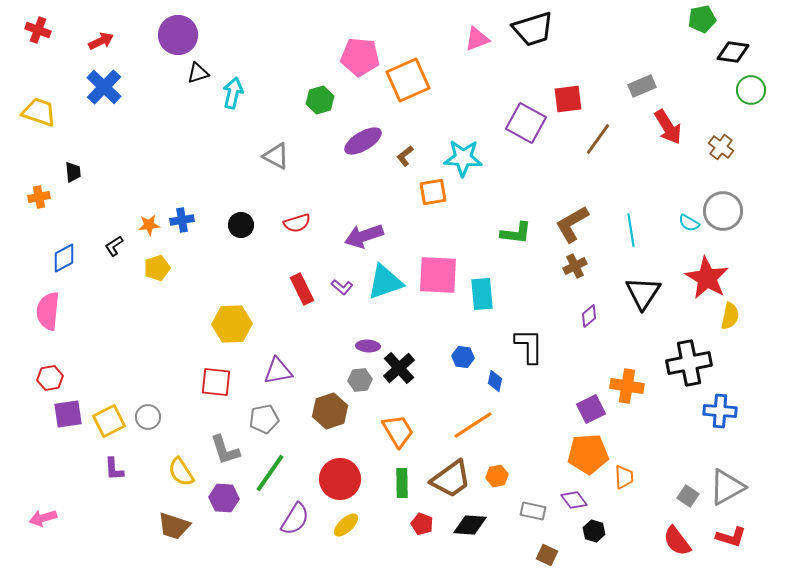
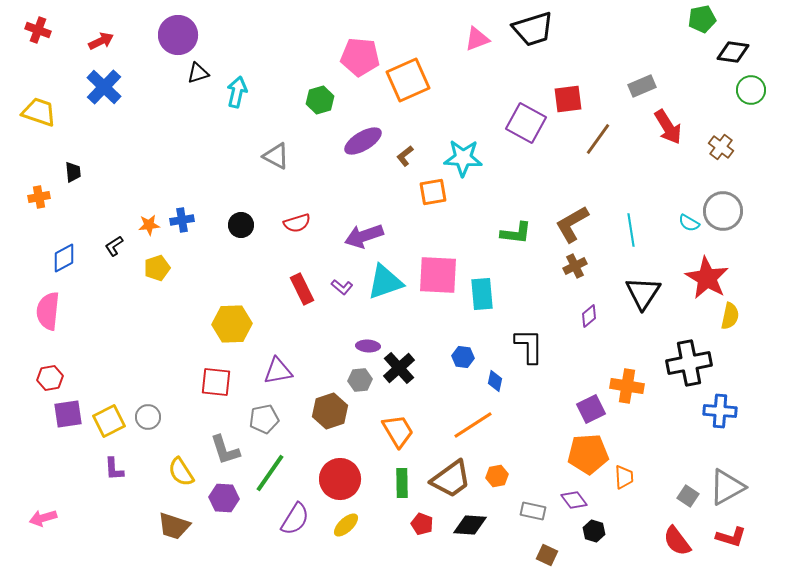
cyan arrow at (233, 93): moved 4 px right, 1 px up
